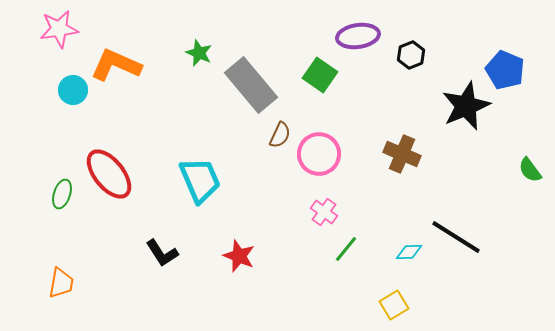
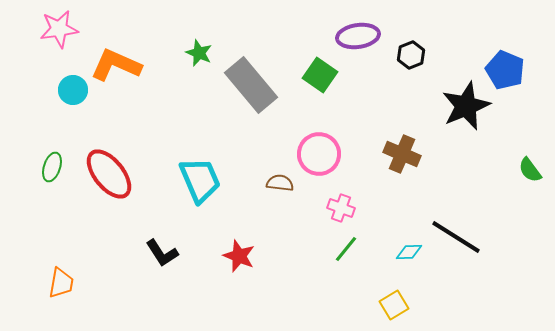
brown semicircle: moved 48 px down; rotated 108 degrees counterclockwise
green ellipse: moved 10 px left, 27 px up
pink cross: moved 17 px right, 4 px up; rotated 16 degrees counterclockwise
